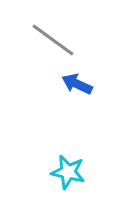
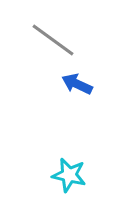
cyan star: moved 1 px right, 3 px down
